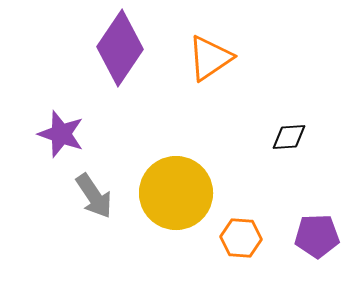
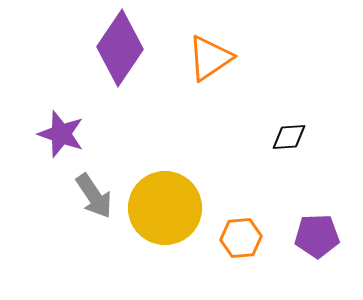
yellow circle: moved 11 px left, 15 px down
orange hexagon: rotated 9 degrees counterclockwise
